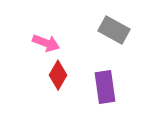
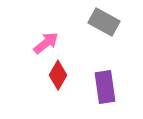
gray rectangle: moved 10 px left, 8 px up
pink arrow: rotated 60 degrees counterclockwise
